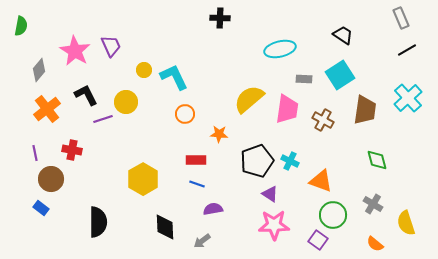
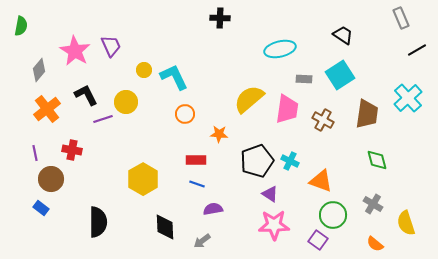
black line at (407, 50): moved 10 px right
brown trapezoid at (365, 110): moved 2 px right, 4 px down
